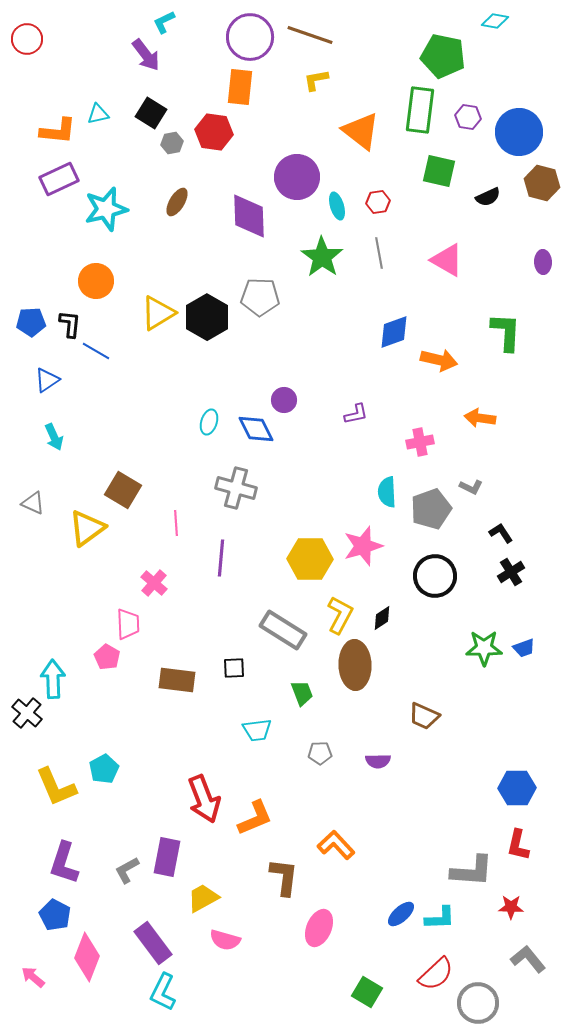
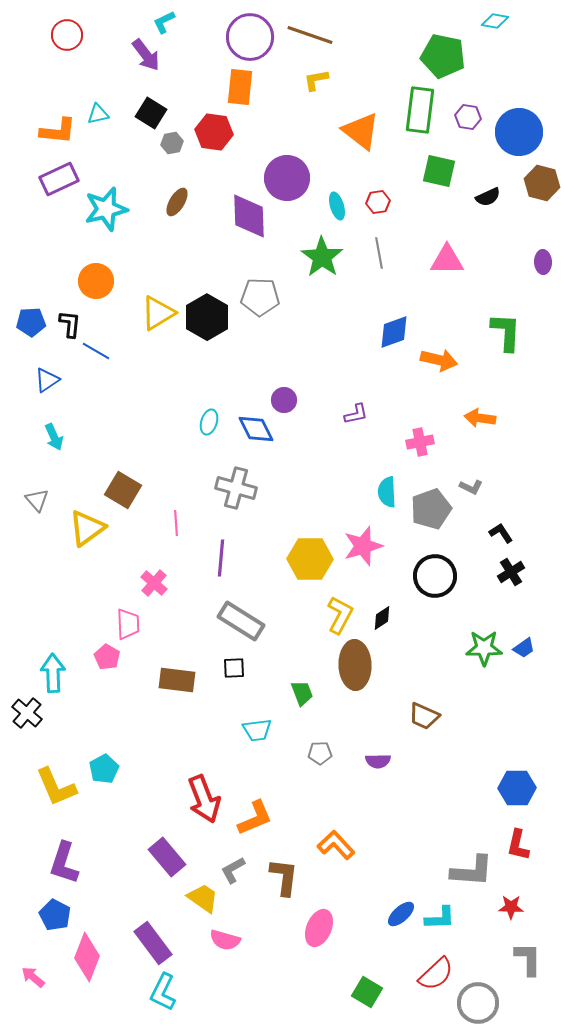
red circle at (27, 39): moved 40 px right, 4 px up
purple circle at (297, 177): moved 10 px left, 1 px down
pink triangle at (447, 260): rotated 30 degrees counterclockwise
gray triangle at (33, 503): moved 4 px right, 3 px up; rotated 25 degrees clockwise
gray rectangle at (283, 630): moved 42 px left, 9 px up
blue trapezoid at (524, 648): rotated 15 degrees counterclockwise
cyan arrow at (53, 679): moved 6 px up
purple rectangle at (167, 857): rotated 51 degrees counterclockwise
gray L-shape at (127, 870): moved 106 px right
yellow trapezoid at (203, 898): rotated 64 degrees clockwise
gray L-shape at (528, 959): rotated 39 degrees clockwise
